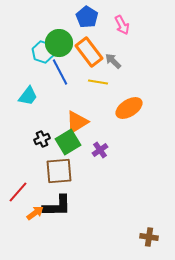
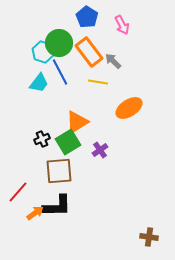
cyan trapezoid: moved 11 px right, 13 px up
